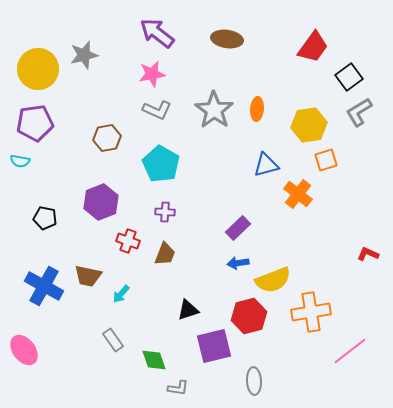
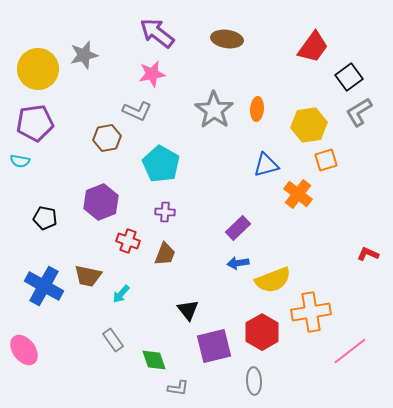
gray L-shape at (157, 110): moved 20 px left, 1 px down
black triangle at (188, 310): rotated 50 degrees counterclockwise
red hexagon at (249, 316): moved 13 px right, 16 px down; rotated 16 degrees counterclockwise
